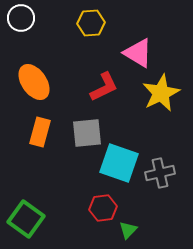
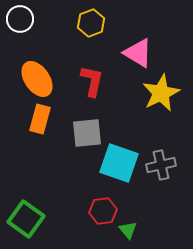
white circle: moved 1 px left, 1 px down
yellow hexagon: rotated 16 degrees counterclockwise
orange ellipse: moved 3 px right, 3 px up
red L-shape: moved 12 px left, 6 px up; rotated 52 degrees counterclockwise
orange rectangle: moved 13 px up
gray cross: moved 1 px right, 8 px up
red hexagon: moved 3 px down
green triangle: rotated 24 degrees counterclockwise
